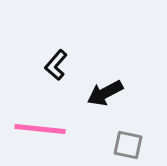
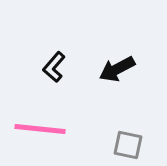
black L-shape: moved 2 px left, 2 px down
black arrow: moved 12 px right, 24 px up
